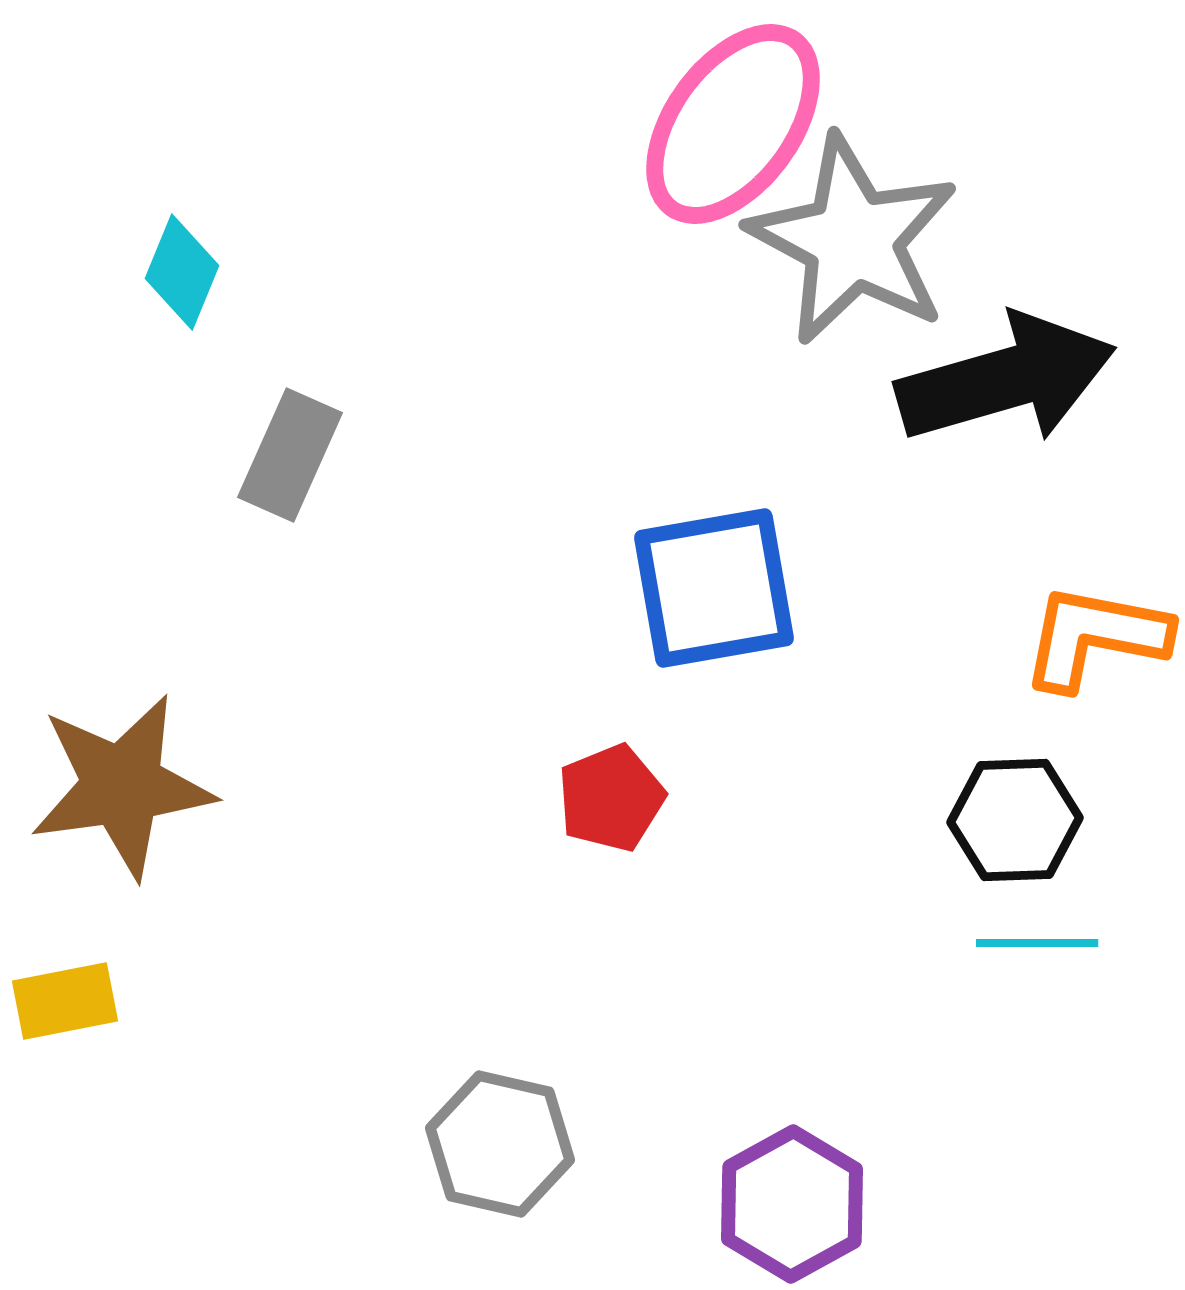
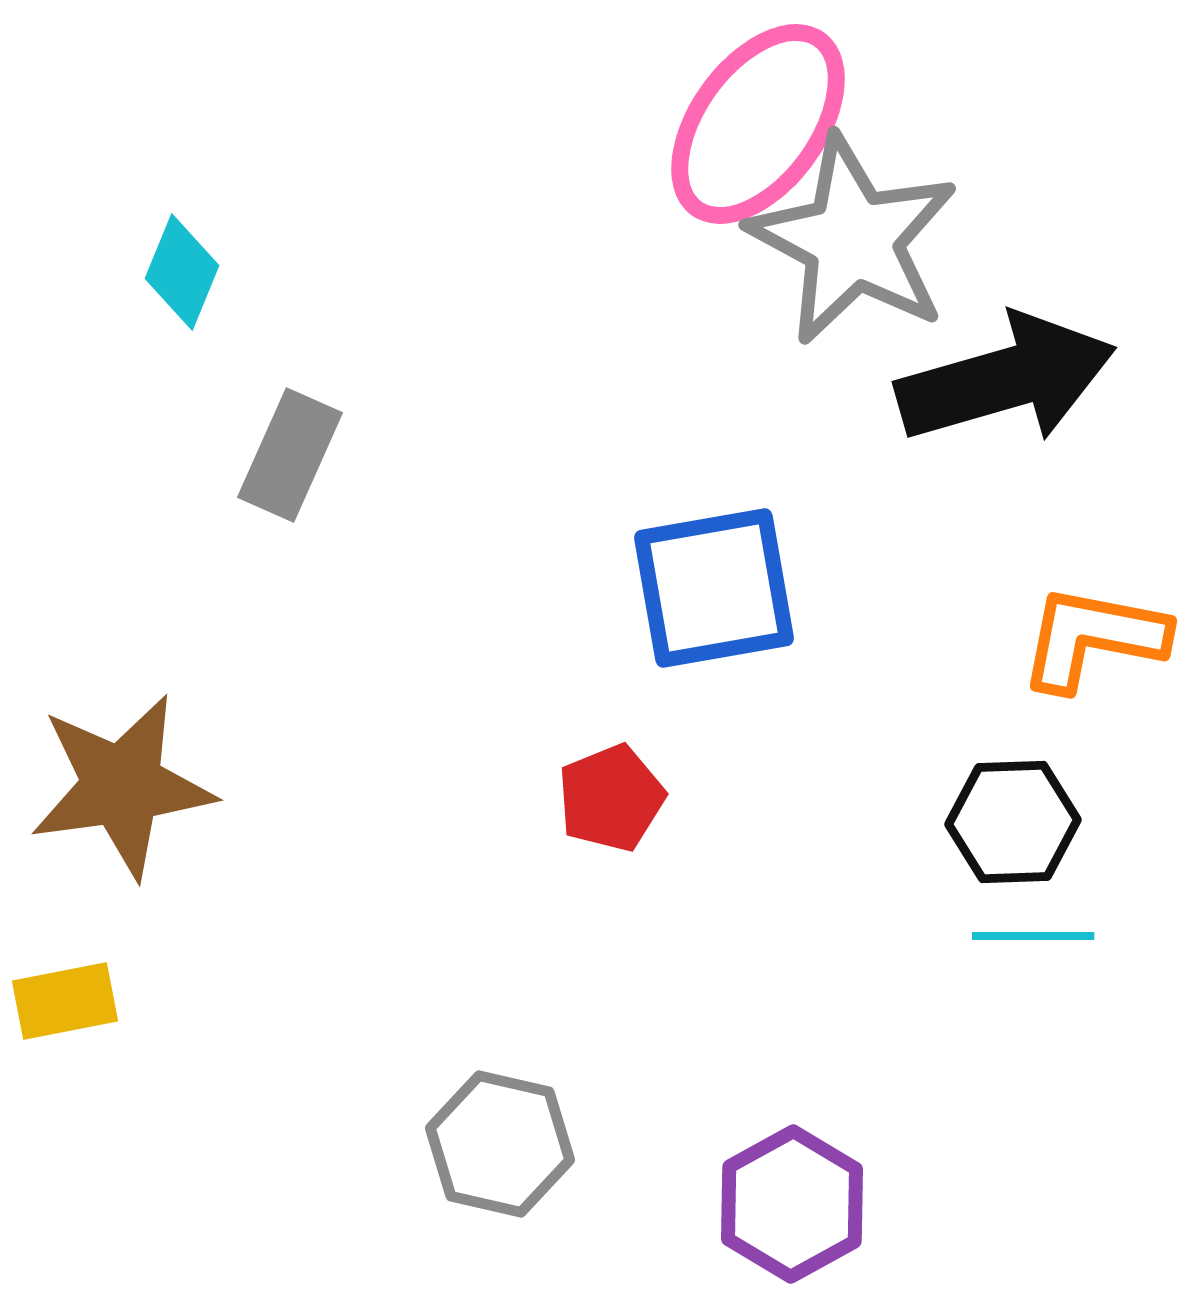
pink ellipse: moved 25 px right
orange L-shape: moved 2 px left, 1 px down
black hexagon: moved 2 px left, 2 px down
cyan line: moved 4 px left, 7 px up
